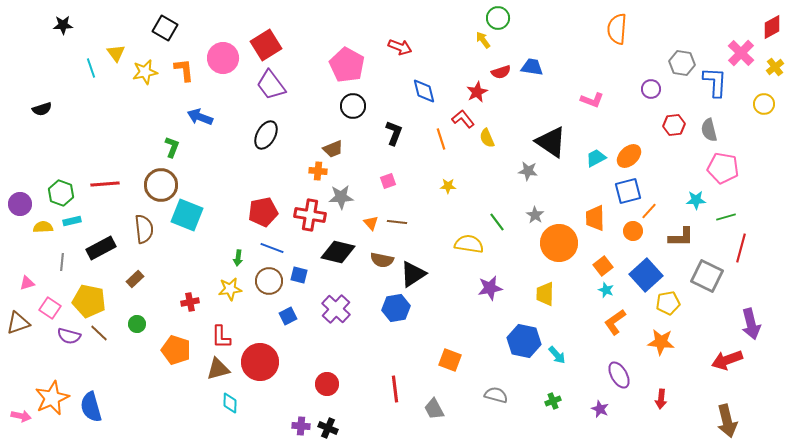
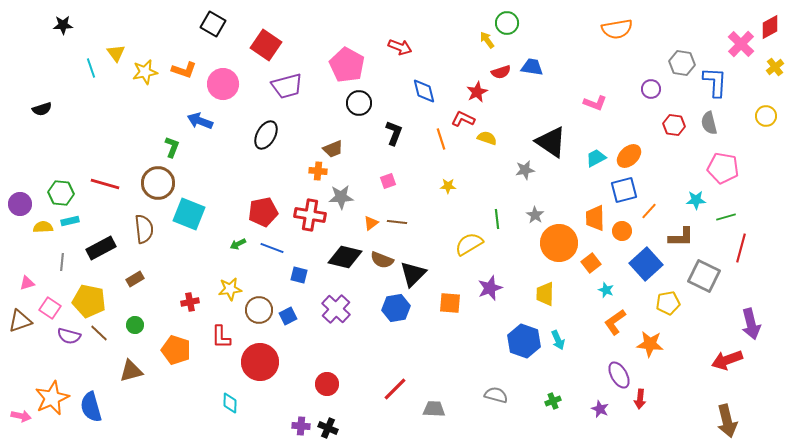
green circle at (498, 18): moved 9 px right, 5 px down
red diamond at (772, 27): moved 2 px left
black square at (165, 28): moved 48 px right, 4 px up
orange semicircle at (617, 29): rotated 104 degrees counterclockwise
yellow arrow at (483, 40): moved 4 px right
red square at (266, 45): rotated 24 degrees counterclockwise
pink cross at (741, 53): moved 9 px up
pink circle at (223, 58): moved 26 px down
orange L-shape at (184, 70): rotated 115 degrees clockwise
purple trapezoid at (271, 85): moved 16 px right, 1 px down; rotated 68 degrees counterclockwise
pink L-shape at (592, 100): moved 3 px right, 3 px down
yellow circle at (764, 104): moved 2 px right, 12 px down
black circle at (353, 106): moved 6 px right, 3 px up
blue arrow at (200, 117): moved 4 px down
red L-shape at (463, 119): rotated 25 degrees counterclockwise
red hexagon at (674, 125): rotated 15 degrees clockwise
gray semicircle at (709, 130): moved 7 px up
yellow semicircle at (487, 138): rotated 132 degrees clockwise
gray star at (528, 171): moved 3 px left, 1 px up; rotated 18 degrees counterclockwise
red line at (105, 184): rotated 20 degrees clockwise
brown circle at (161, 185): moved 3 px left, 2 px up
blue square at (628, 191): moved 4 px left, 1 px up
green hexagon at (61, 193): rotated 15 degrees counterclockwise
cyan square at (187, 215): moved 2 px right, 1 px up
cyan rectangle at (72, 221): moved 2 px left
green line at (497, 222): moved 3 px up; rotated 30 degrees clockwise
orange triangle at (371, 223): rotated 35 degrees clockwise
orange circle at (633, 231): moved 11 px left
yellow semicircle at (469, 244): rotated 40 degrees counterclockwise
black diamond at (338, 252): moved 7 px right, 5 px down
green arrow at (238, 258): moved 14 px up; rotated 56 degrees clockwise
brown semicircle at (382, 260): rotated 10 degrees clockwise
orange square at (603, 266): moved 12 px left, 3 px up
black triangle at (413, 274): rotated 12 degrees counterclockwise
blue square at (646, 275): moved 11 px up
gray square at (707, 276): moved 3 px left
brown rectangle at (135, 279): rotated 12 degrees clockwise
brown circle at (269, 281): moved 10 px left, 29 px down
purple star at (490, 288): rotated 10 degrees counterclockwise
brown triangle at (18, 323): moved 2 px right, 2 px up
green circle at (137, 324): moved 2 px left, 1 px down
blue hexagon at (524, 341): rotated 8 degrees clockwise
orange star at (661, 342): moved 11 px left, 2 px down
cyan arrow at (557, 355): moved 1 px right, 15 px up; rotated 18 degrees clockwise
orange square at (450, 360): moved 57 px up; rotated 15 degrees counterclockwise
brown triangle at (218, 369): moved 87 px left, 2 px down
red line at (395, 389): rotated 52 degrees clockwise
red arrow at (661, 399): moved 21 px left
gray trapezoid at (434, 409): rotated 120 degrees clockwise
